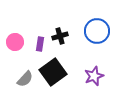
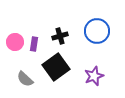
purple rectangle: moved 6 px left
black square: moved 3 px right, 5 px up
gray semicircle: rotated 90 degrees clockwise
